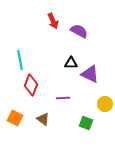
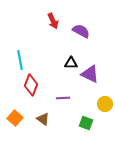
purple semicircle: moved 2 px right
orange square: rotated 14 degrees clockwise
